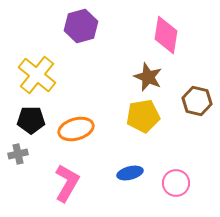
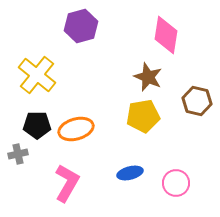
black pentagon: moved 6 px right, 5 px down
